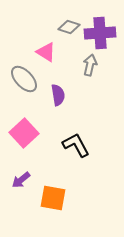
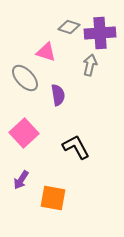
pink triangle: rotated 15 degrees counterclockwise
gray ellipse: moved 1 px right, 1 px up
black L-shape: moved 2 px down
purple arrow: rotated 18 degrees counterclockwise
